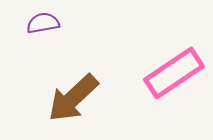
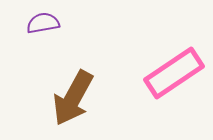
brown arrow: rotated 18 degrees counterclockwise
